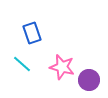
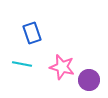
cyan line: rotated 30 degrees counterclockwise
